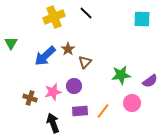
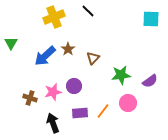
black line: moved 2 px right, 2 px up
cyan square: moved 9 px right
brown triangle: moved 8 px right, 4 px up
pink circle: moved 4 px left
purple rectangle: moved 2 px down
